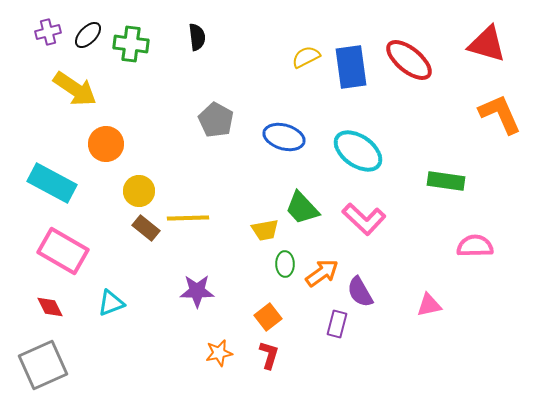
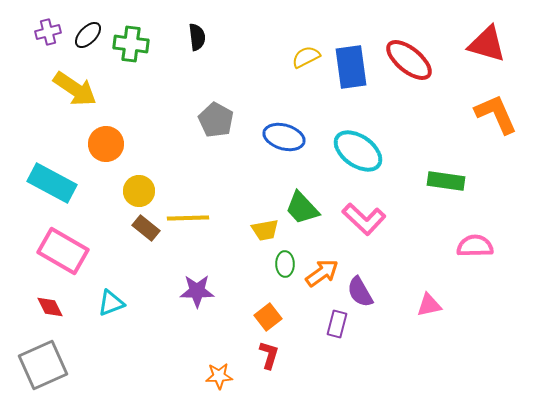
orange L-shape: moved 4 px left
orange star: moved 23 px down; rotated 8 degrees clockwise
